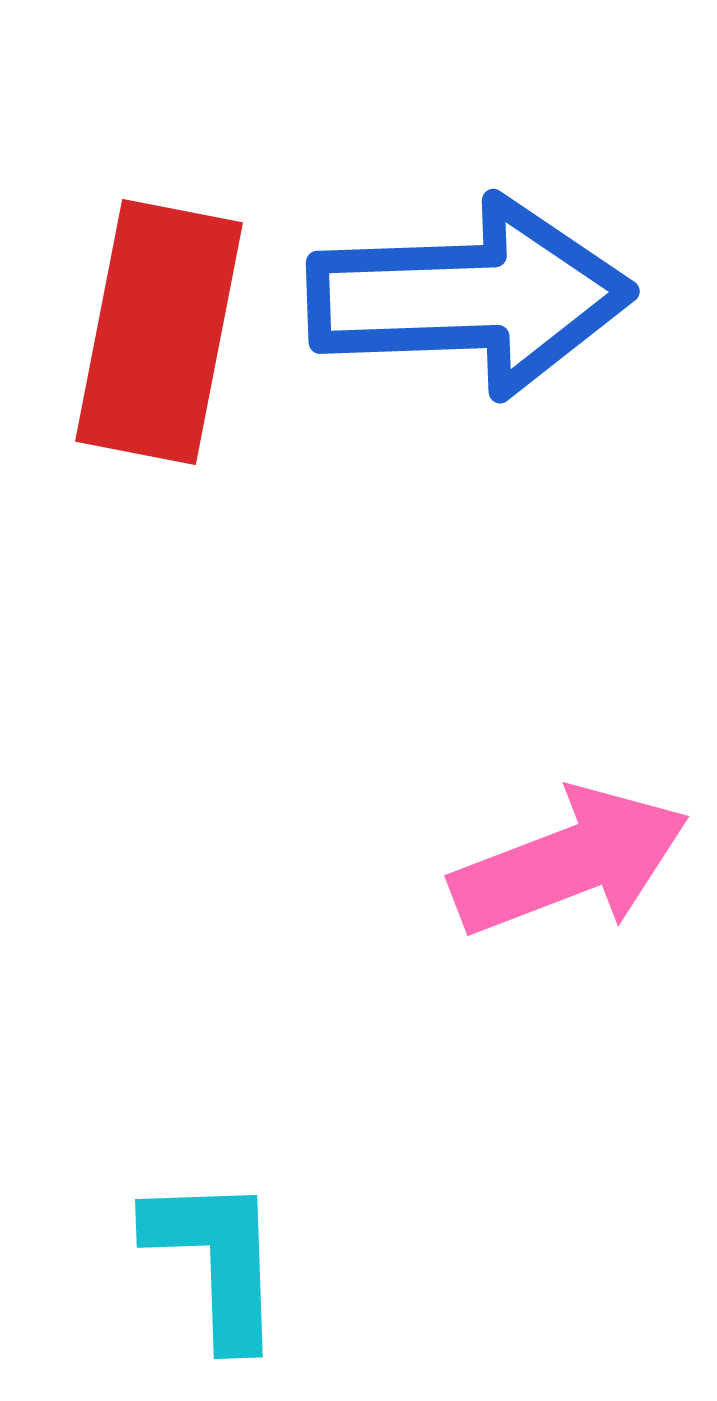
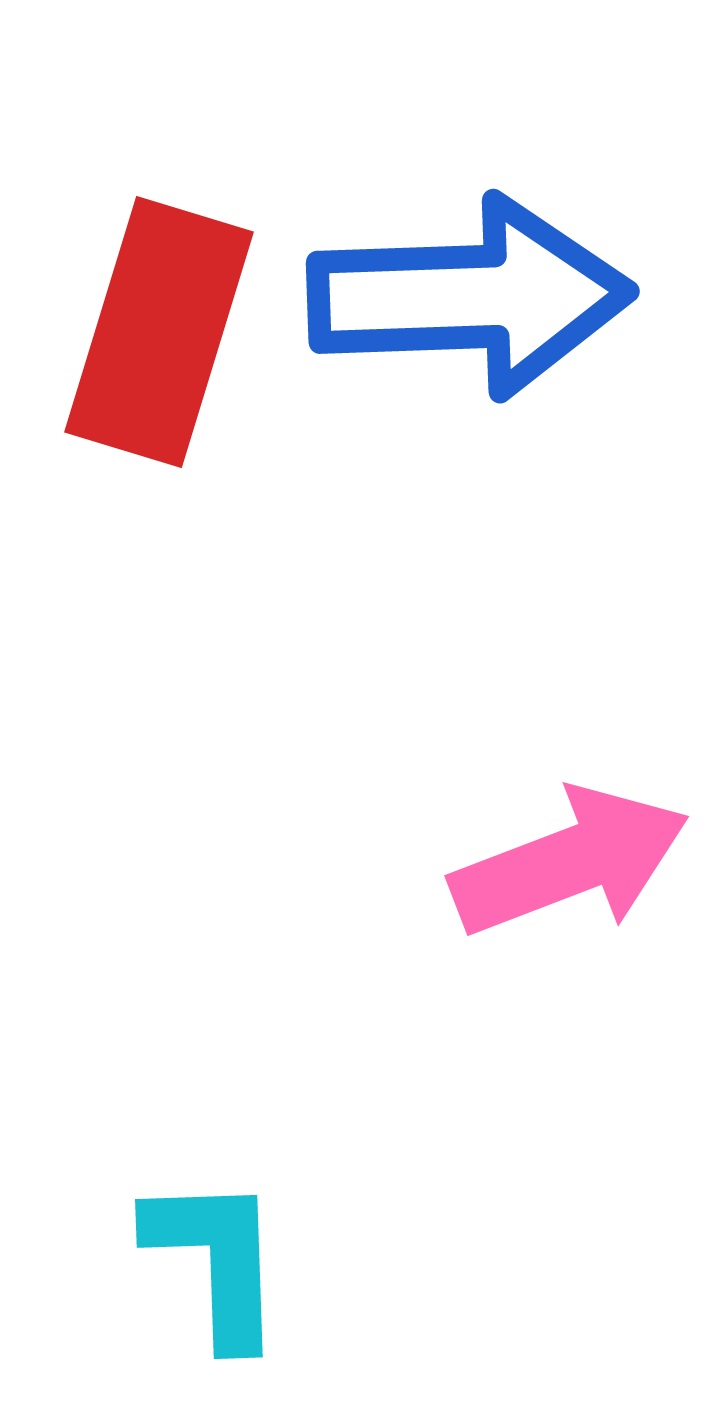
red rectangle: rotated 6 degrees clockwise
